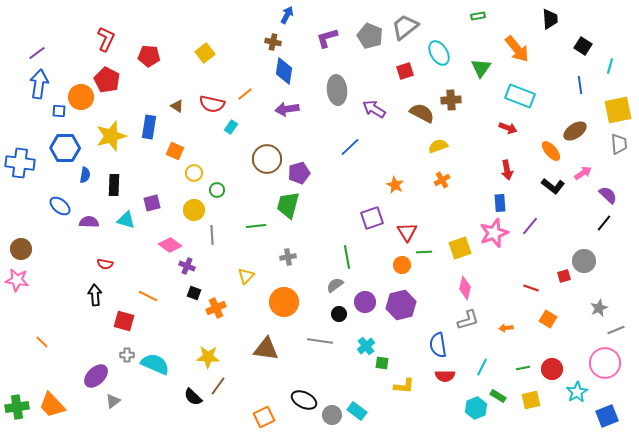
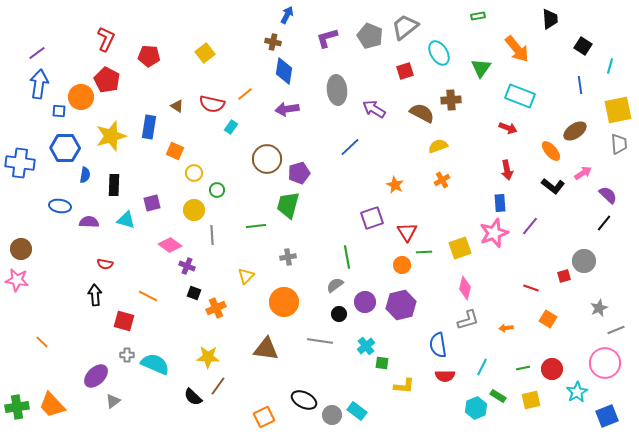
blue ellipse at (60, 206): rotated 30 degrees counterclockwise
